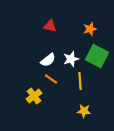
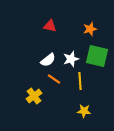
green square: rotated 15 degrees counterclockwise
orange line: moved 3 px right
